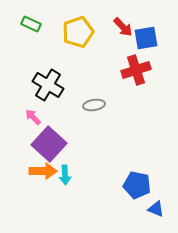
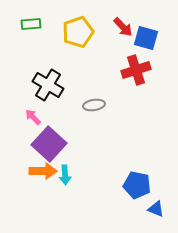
green rectangle: rotated 30 degrees counterclockwise
blue square: rotated 25 degrees clockwise
